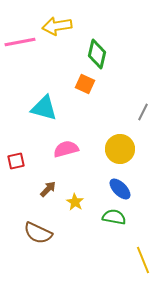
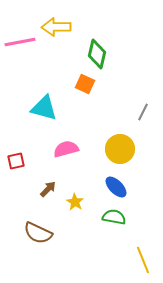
yellow arrow: moved 1 px left, 1 px down; rotated 8 degrees clockwise
blue ellipse: moved 4 px left, 2 px up
